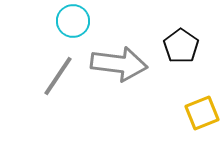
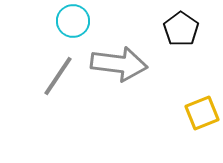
black pentagon: moved 17 px up
